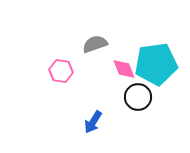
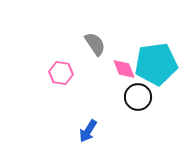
gray semicircle: rotated 75 degrees clockwise
pink hexagon: moved 2 px down
blue arrow: moved 5 px left, 9 px down
